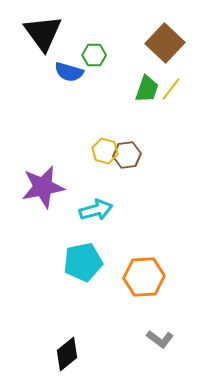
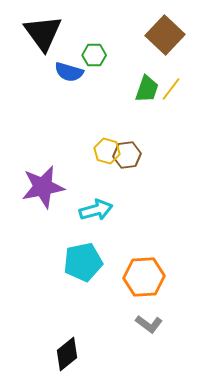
brown square: moved 8 px up
yellow hexagon: moved 2 px right
gray L-shape: moved 11 px left, 15 px up
